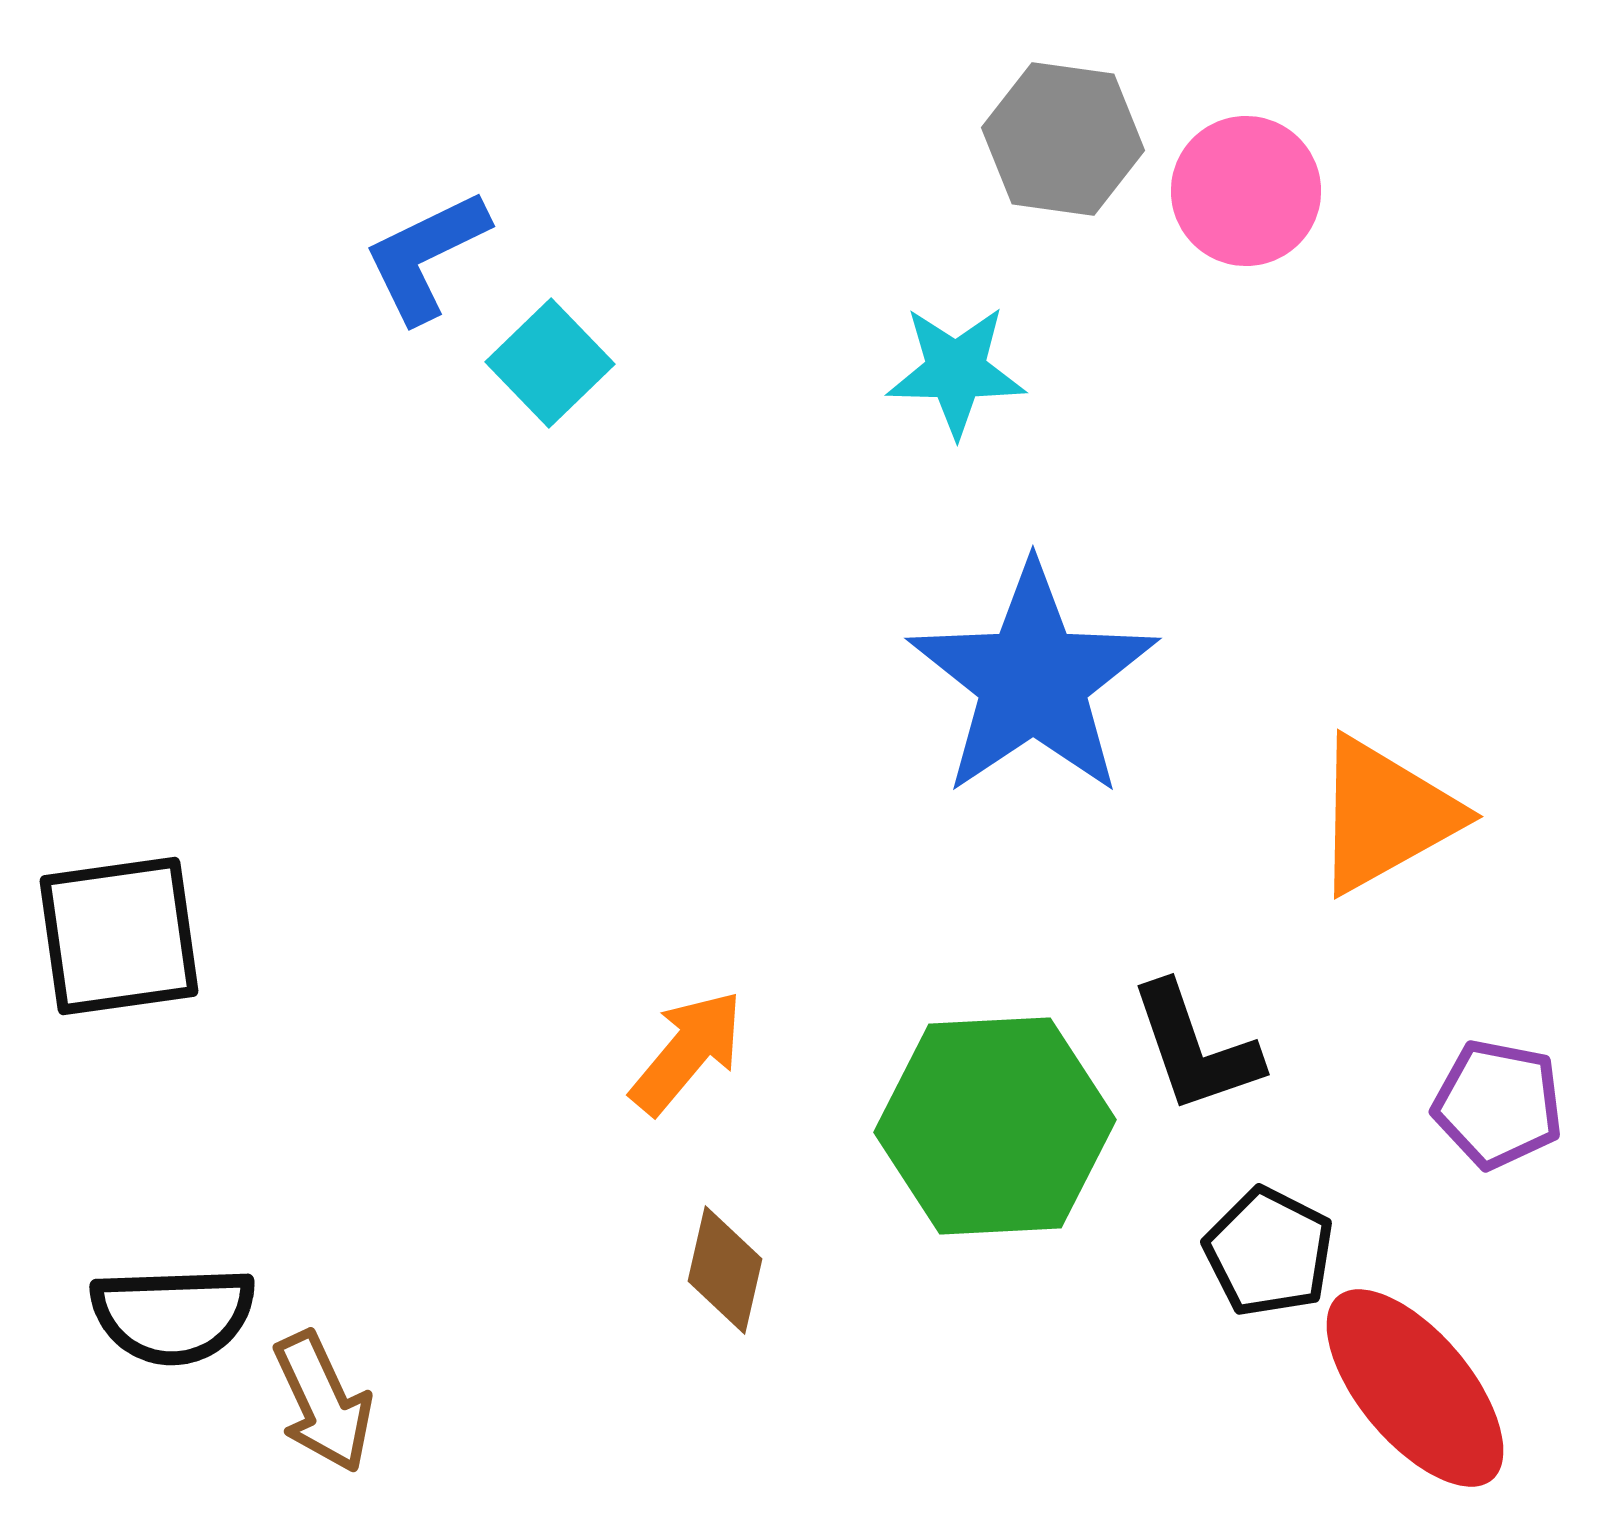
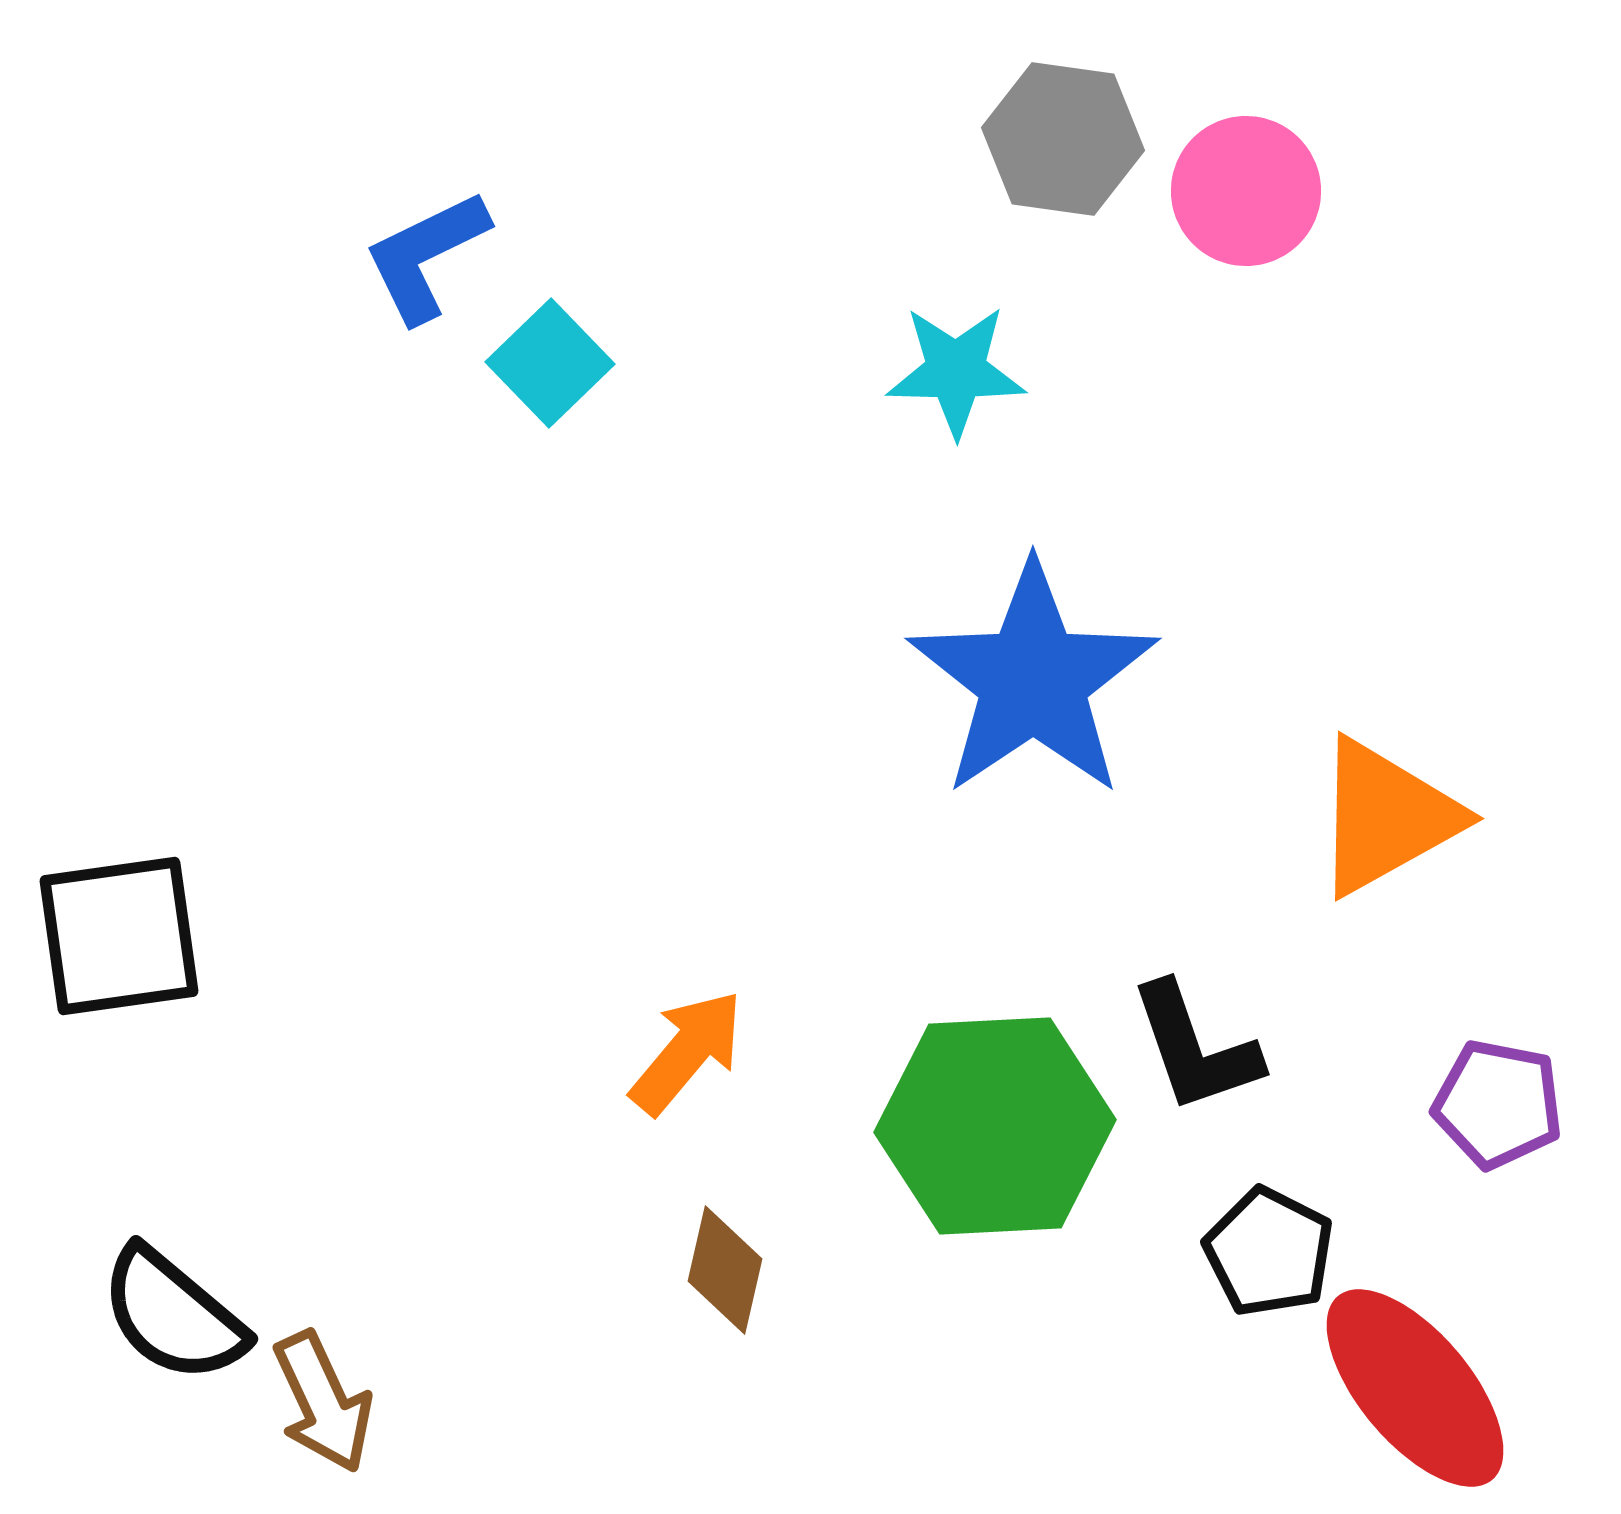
orange triangle: moved 1 px right, 2 px down
black semicircle: rotated 42 degrees clockwise
